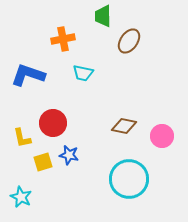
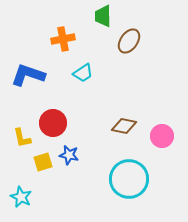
cyan trapezoid: rotated 45 degrees counterclockwise
